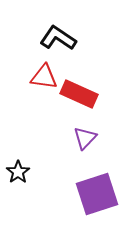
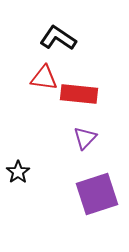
red triangle: moved 1 px down
red rectangle: rotated 18 degrees counterclockwise
